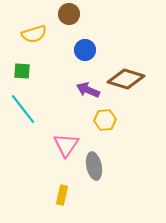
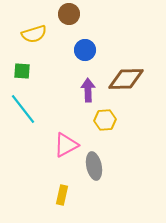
brown diamond: rotated 18 degrees counterclockwise
purple arrow: rotated 65 degrees clockwise
pink triangle: rotated 28 degrees clockwise
